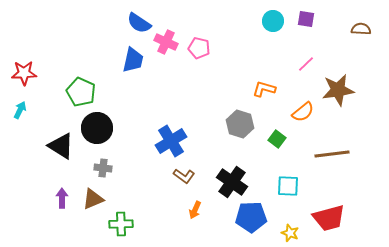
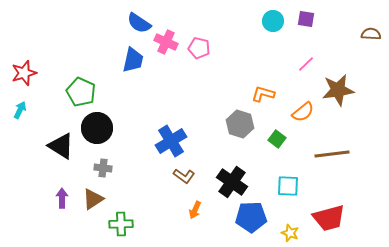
brown semicircle: moved 10 px right, 5 px down
red star: rotated 15 degrees counterclockwise
orange L-shape: moved 1 px left, 5 px down
brown triangle: rotated 10 degrees counterclockwise
